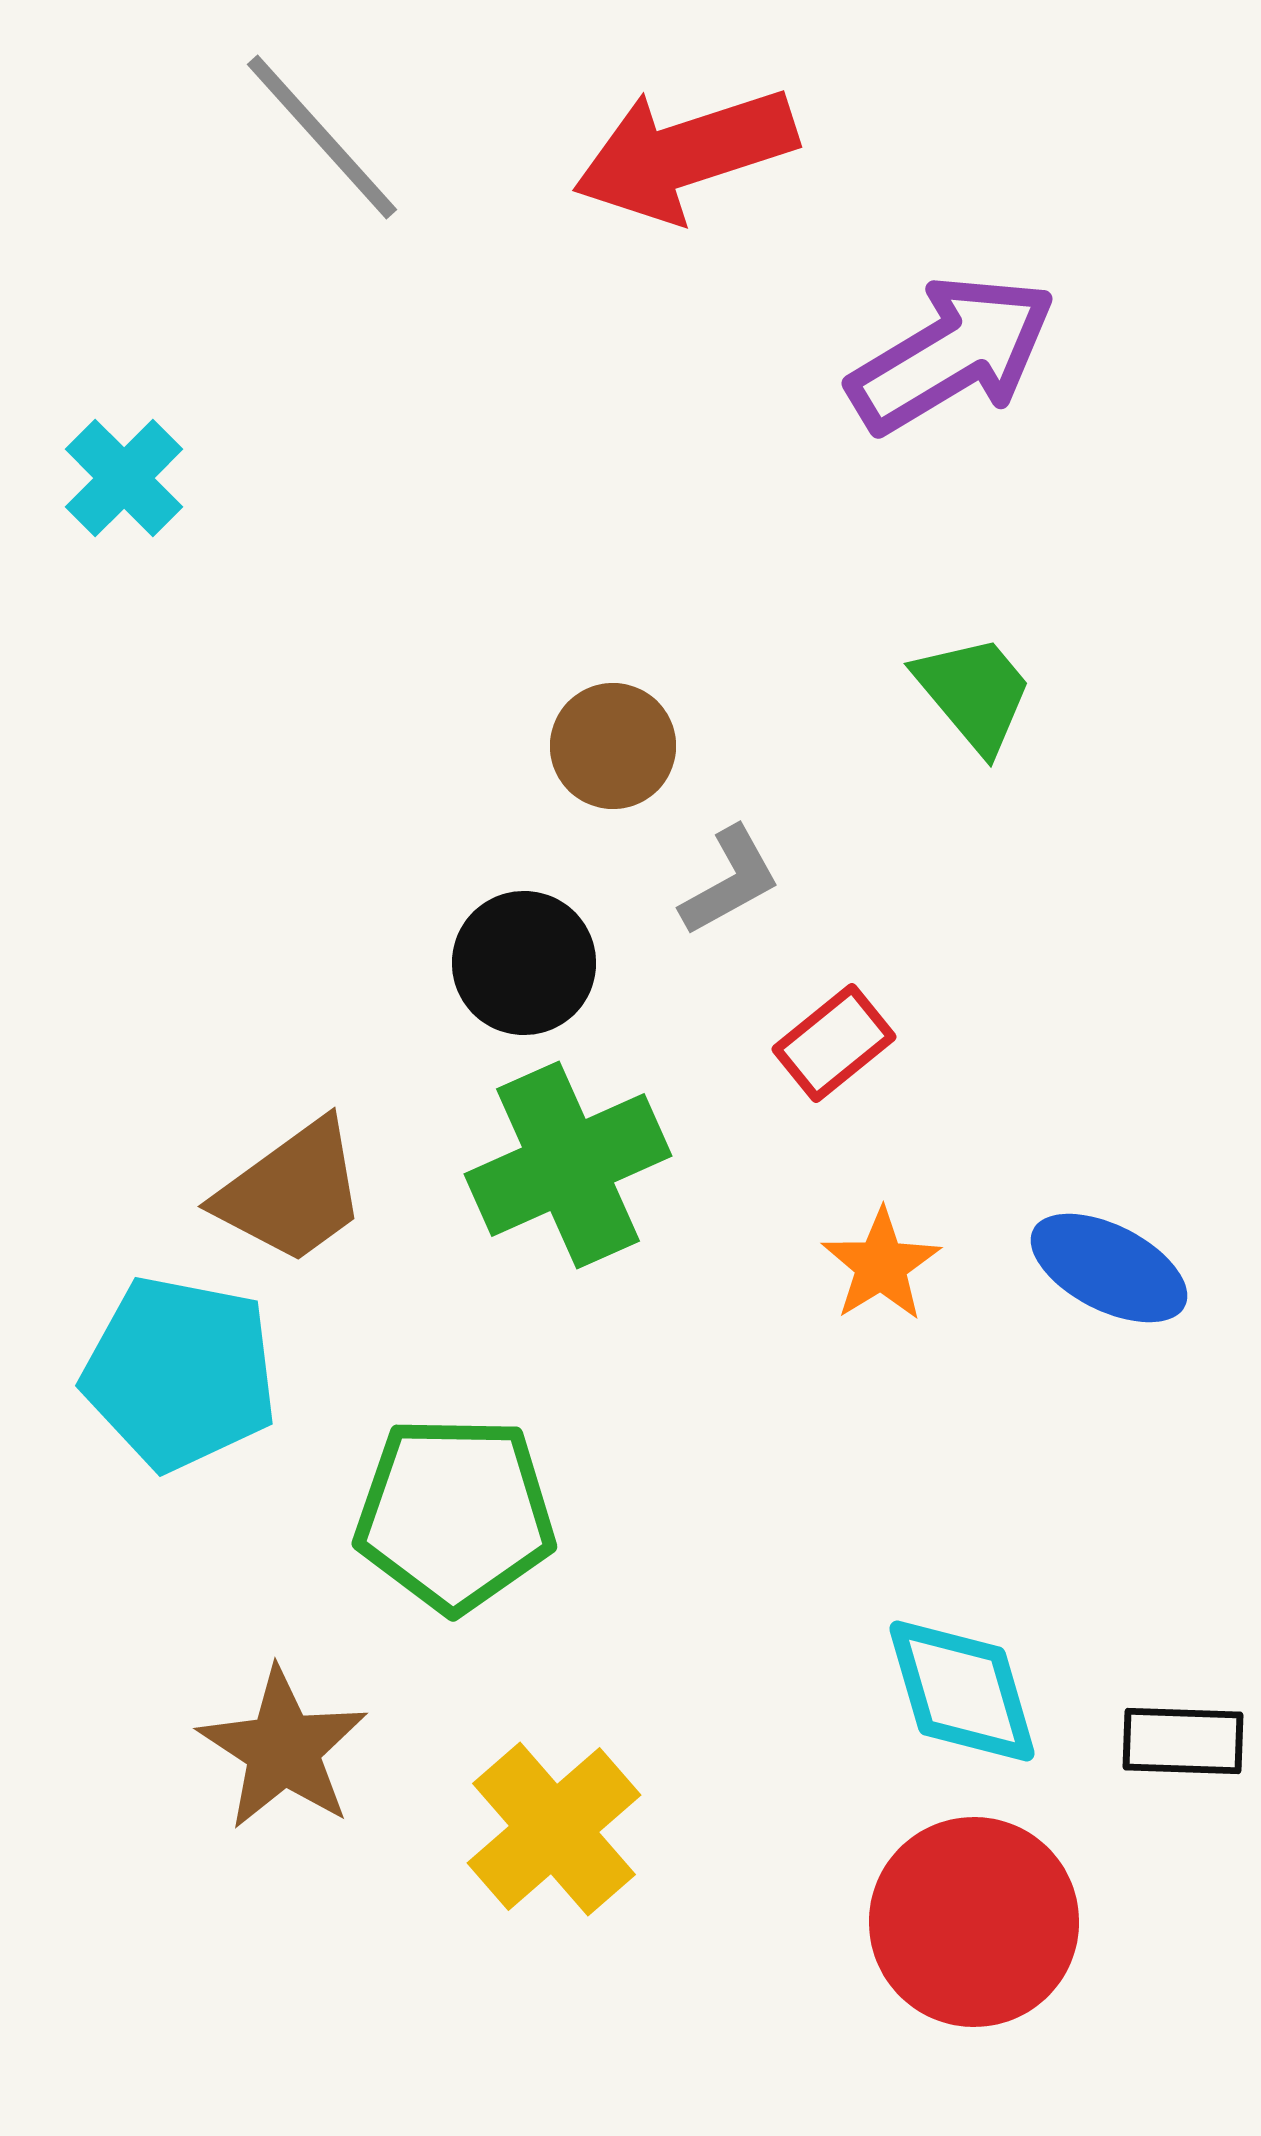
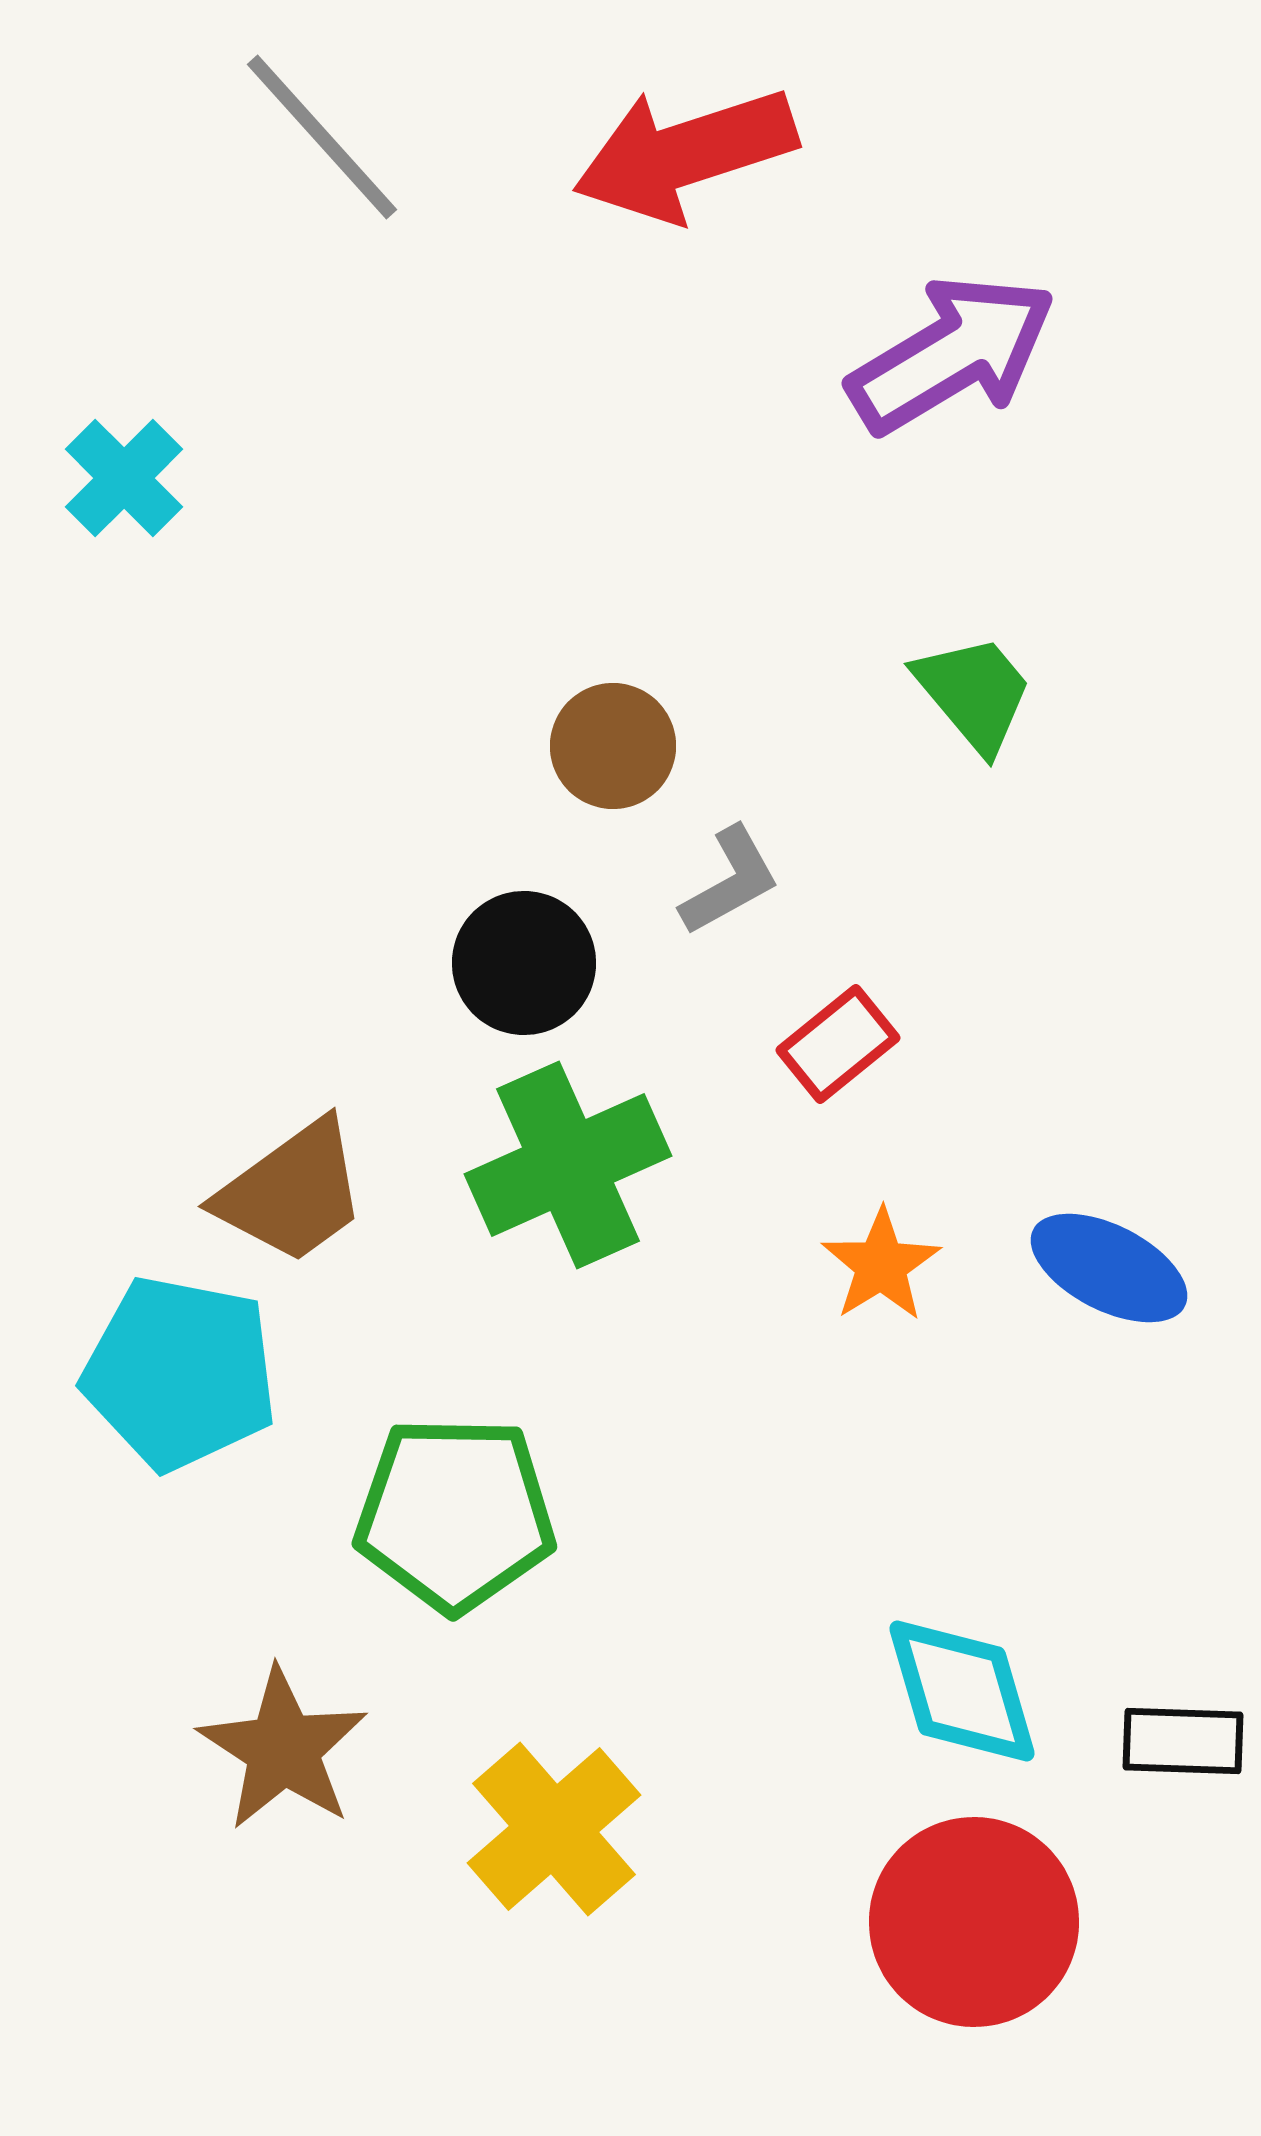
red rectangle: moved 4 px right, 1 px down
